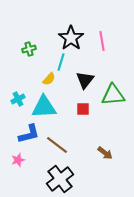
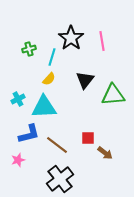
cyan line: moved 9 px left, 5 px up
red square: moved 5 px right, 29 px down
